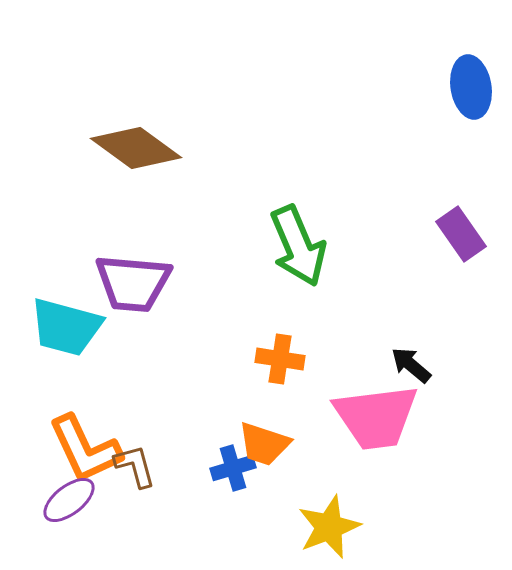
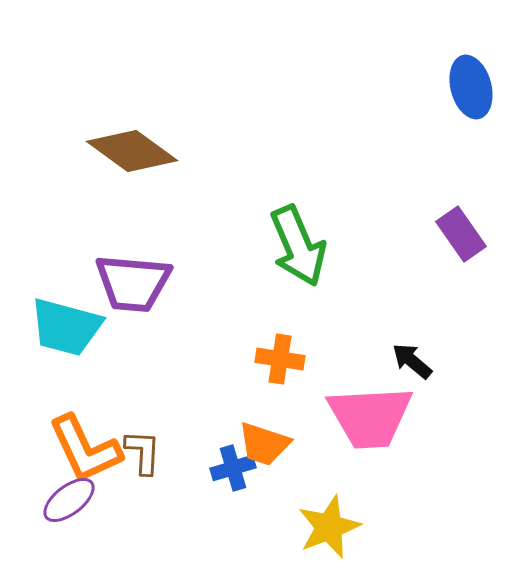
blue ellipse: rotated 6 degrees counterclockwise
brown diamond: moved 4 px left, 3 px down
black arrow: moved 1 px right, 4 px up
pink trapezoid: moved 6 px left; rotated 4 degrees clockwise
brown L-shape: moved 8 px right, 14 px up; rotated 18 degrees clockwise
